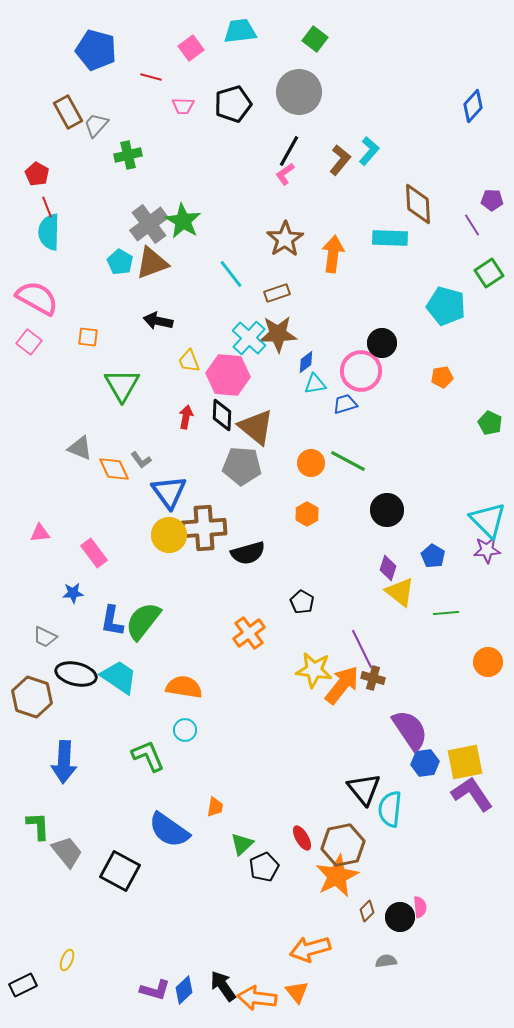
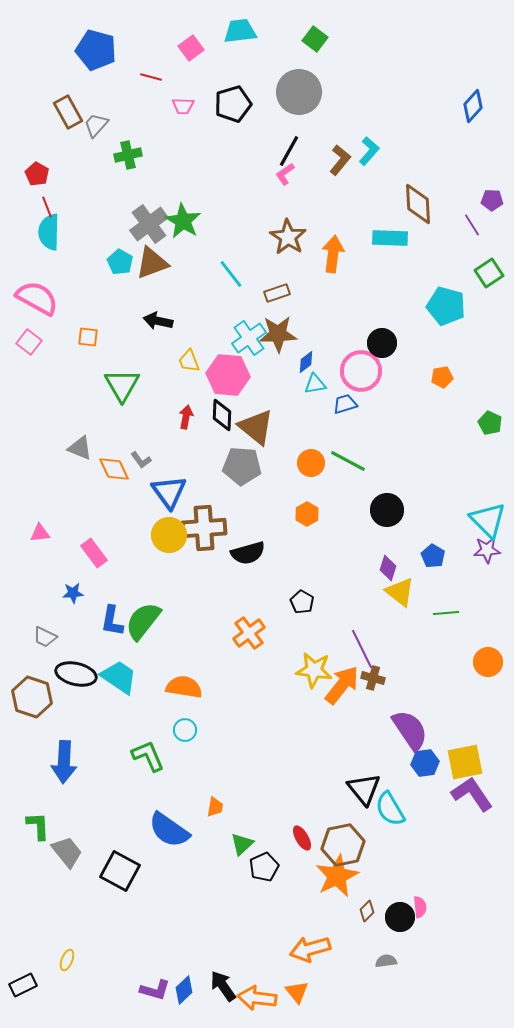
brown star at (285, 239): moved 3 px right, 2 px up; rotated 6 degrees counterclockwise
cyan cross at (249, 338): rotated 12 degrees clockwise
cyan semicircle at (390, 809): rotated 36 degrees counterclockwise
